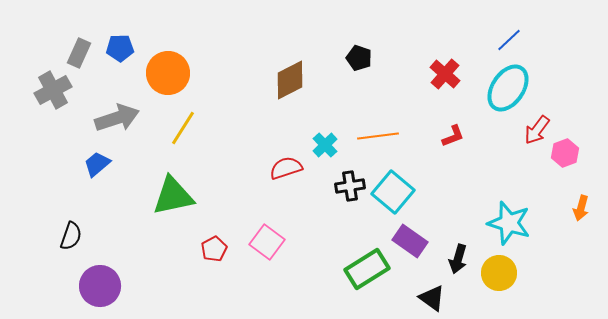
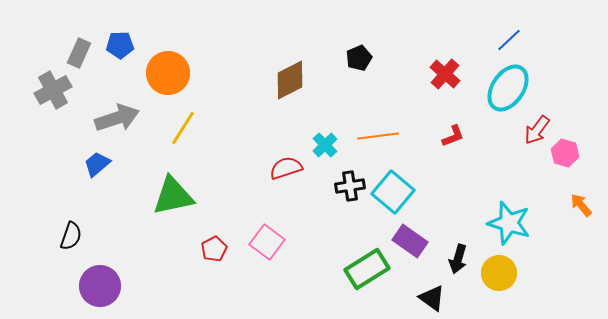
blue pentagon: moved 3 px up
black pentagon: rotated 30 degrees clockwise
pink hexagon: rotated 24 degrees counterclockwise
orange arrow: moved 3 px up; rotated 125 degrees clockwise
